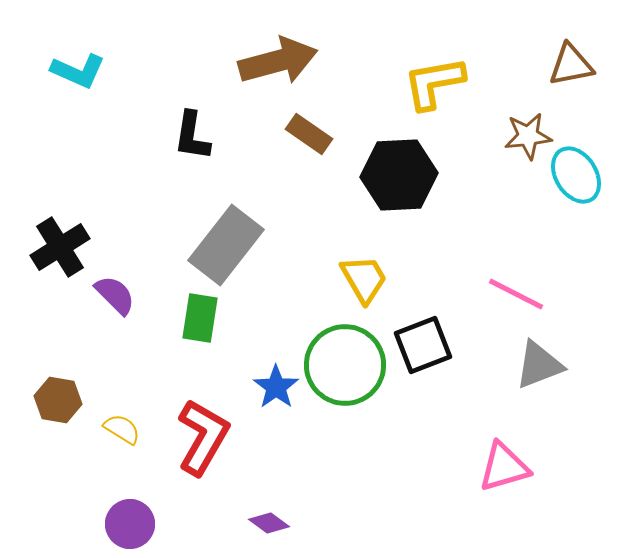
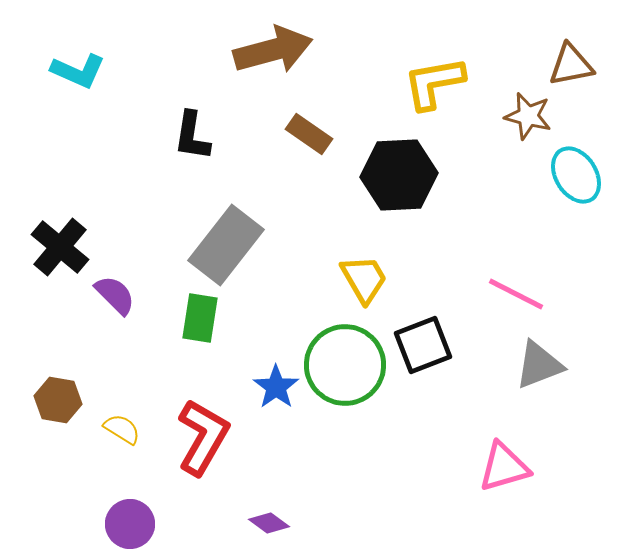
brown arrow: moved 5 px left, 11 px up
brown star: moved 20 px up; rotated 21 degrees clockwise
black cross: rotated 18 degrees counterclockwise
